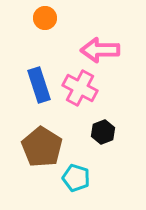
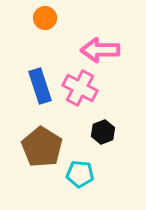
blue rectangle: moved 1 px right, 1 px down
cyan pentagon: moved 4 px right, 4 px up; rotated 12 degrees counterclockwise
